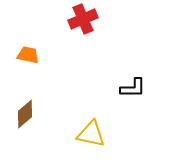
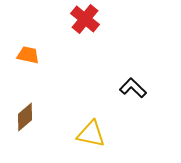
red cross: moved 2 px right; rotated 28 degrees counterclockwise
black L-shape: rotated 136 degrees counterclockwise
brown diamond: moved 3 px down
